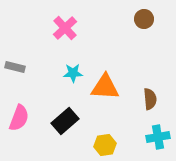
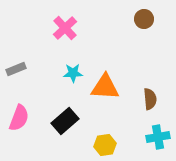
gray rectangle: moved 1 px right, 2 px down; rotated 36 degrees counterclockwise
